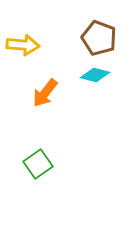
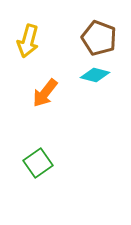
yellow arrow: moved 5 px right, 4 px up; rotated 100 degrees clockwise
green square: moved 1 px up
